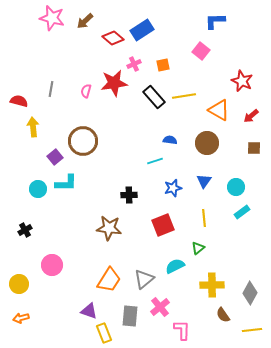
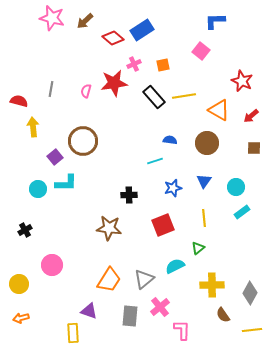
yellow rectangle at (104, 333): moved 31 px left; rotated 18 degrees clockwise
